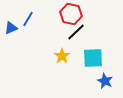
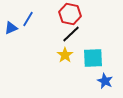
red hexagon: moved 1 px left
black line: moved 5 px left, 2 px down
yellow star: moved 3 px right, 1 px up
